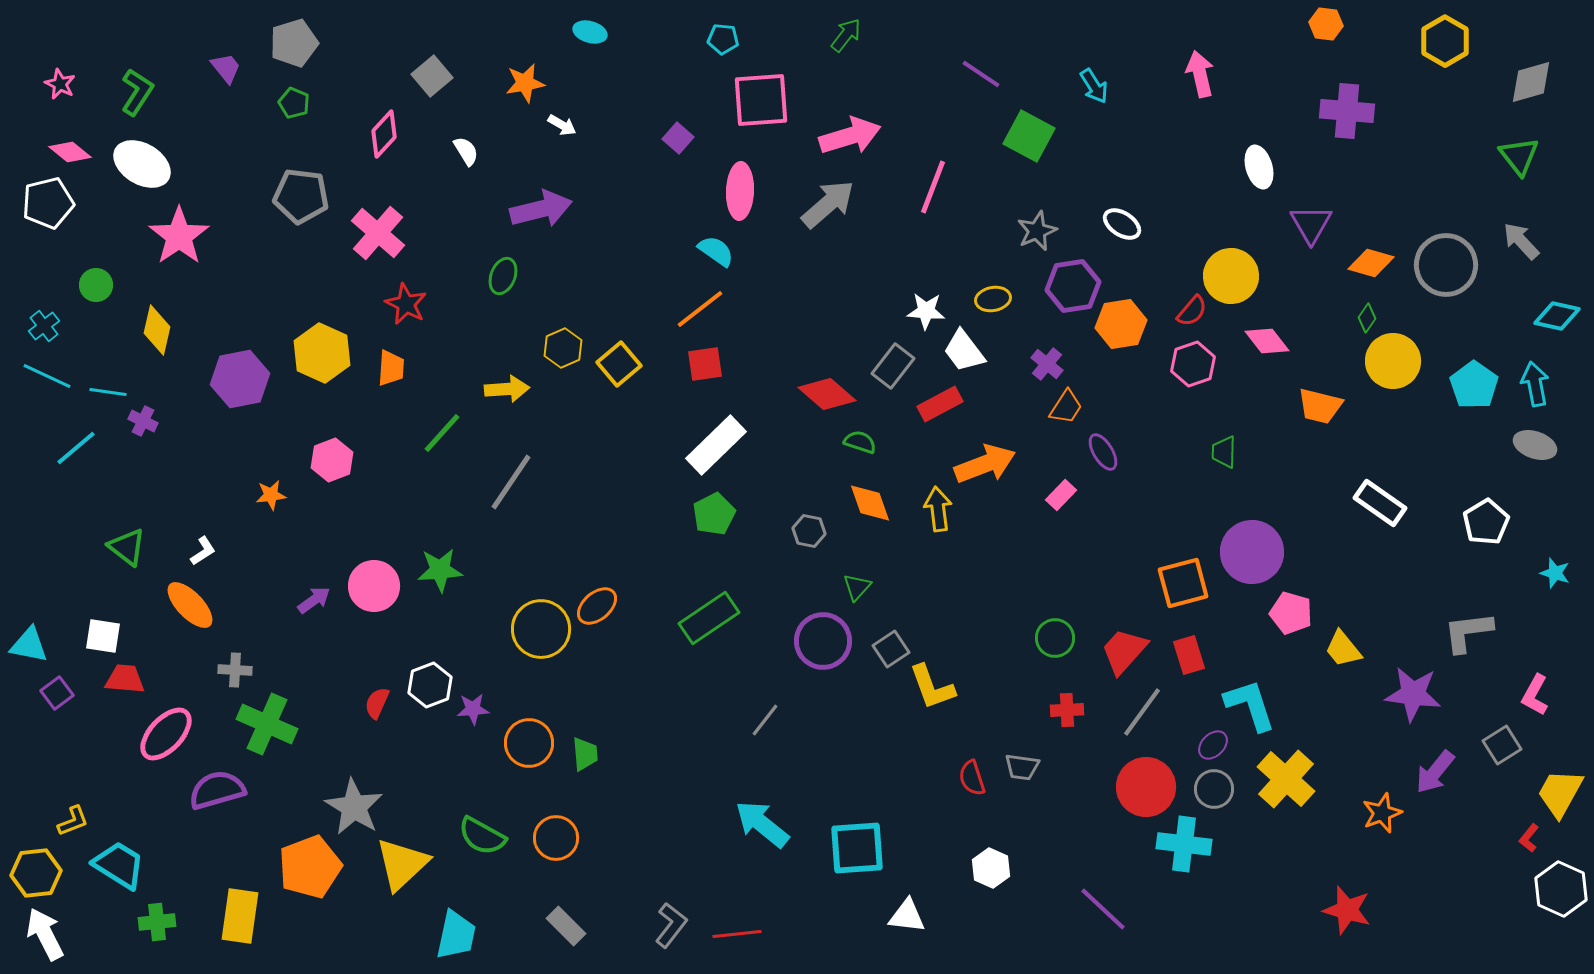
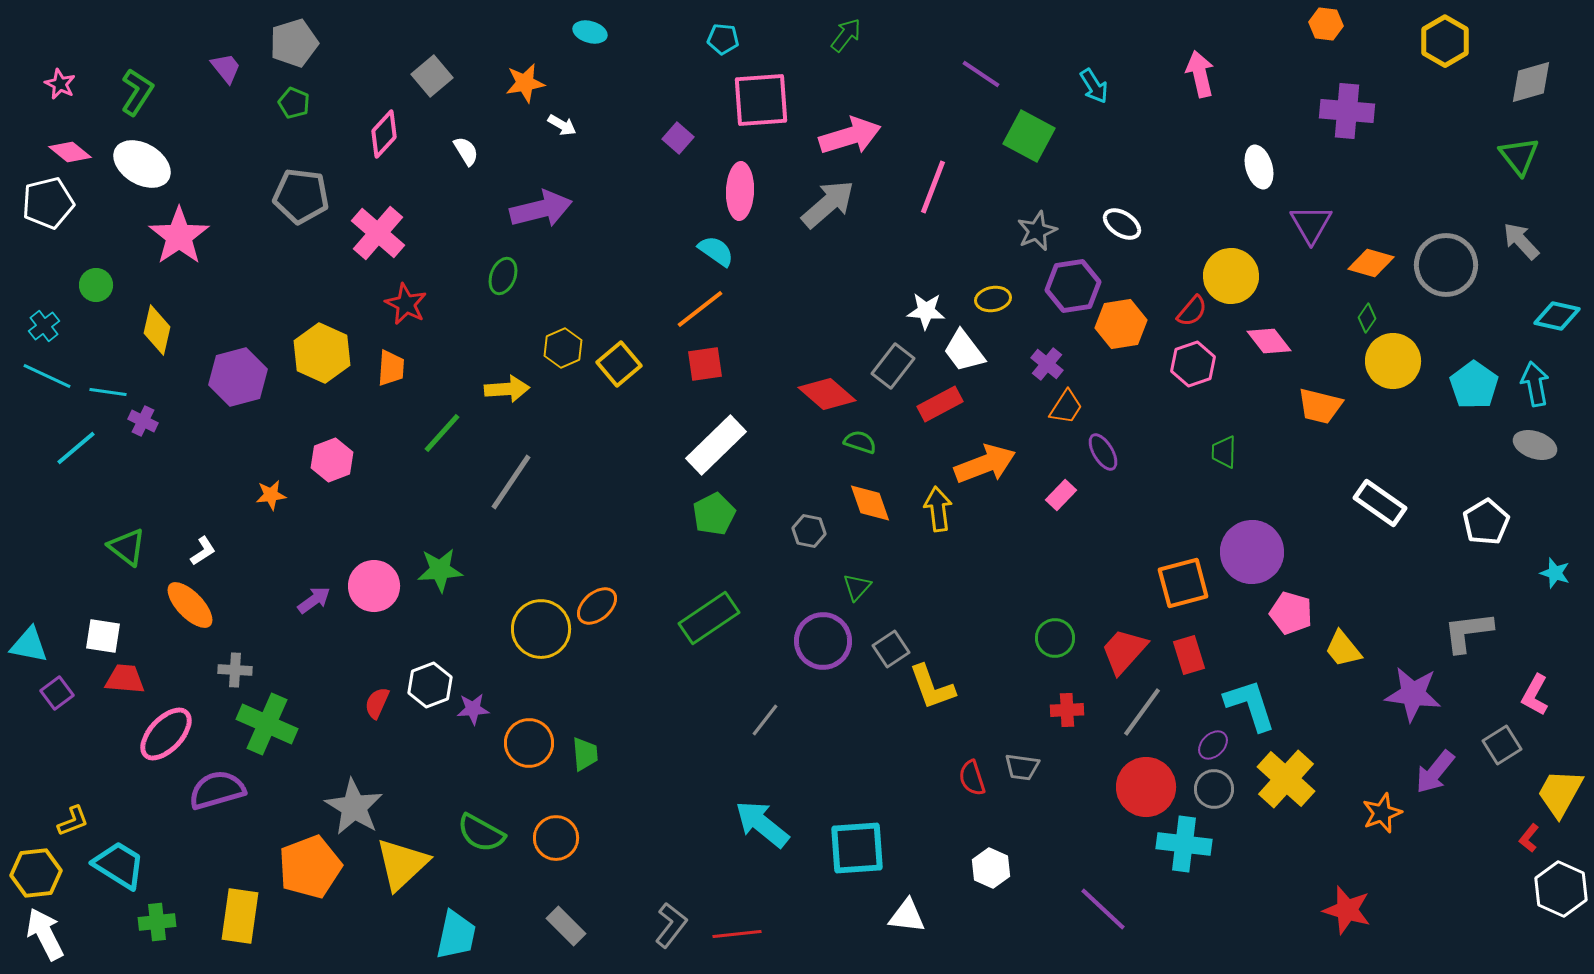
pink diamond at (1267, 341): moved 2 px right
purple hexagon at (240, 379): moved 2 px left, 2 px up; rotated 4 degrees counterclockwise
green semicircle at (482, 836): moved 1 px left, 3 px up
